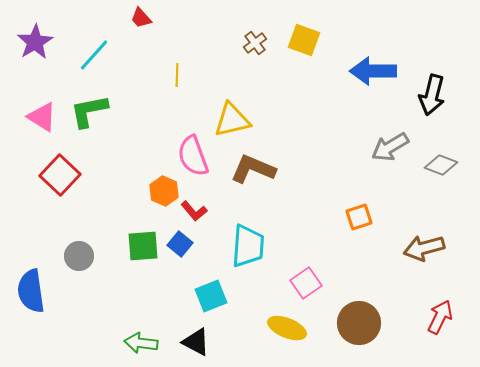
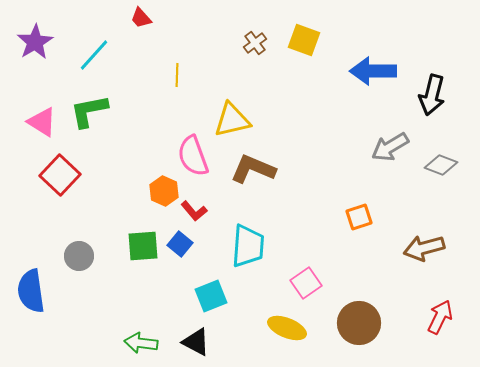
pink triangle: moved 5 px down
